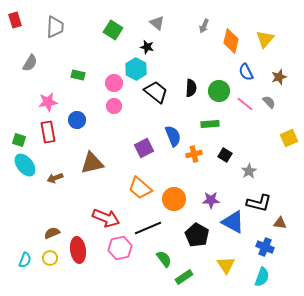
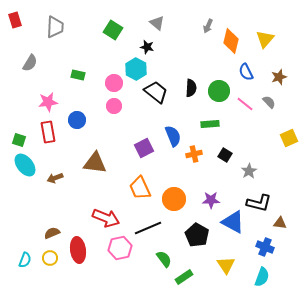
gray arrow at (204, 26): moved 4 px right
brown triangle at (92, 163): moved 3 px right; rotated 20 degrees clockwise
orange trapezoid at (140, 188): rotated 25 degrees clockwise
